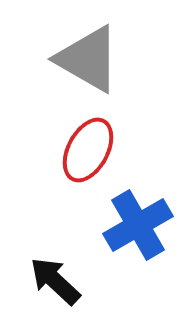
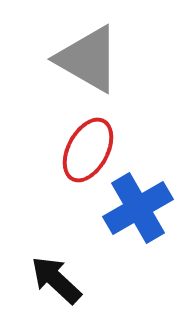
blue cross: moved 17 px up
black arrow: moved 1 px right, 1 px up
